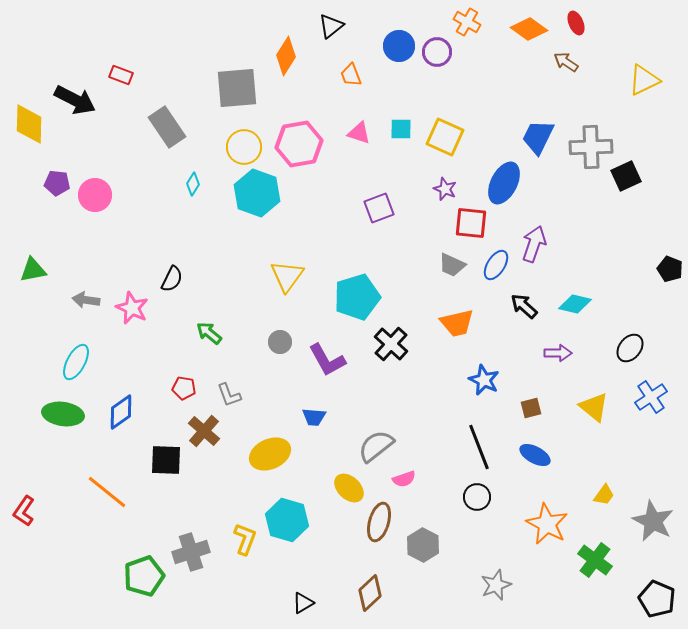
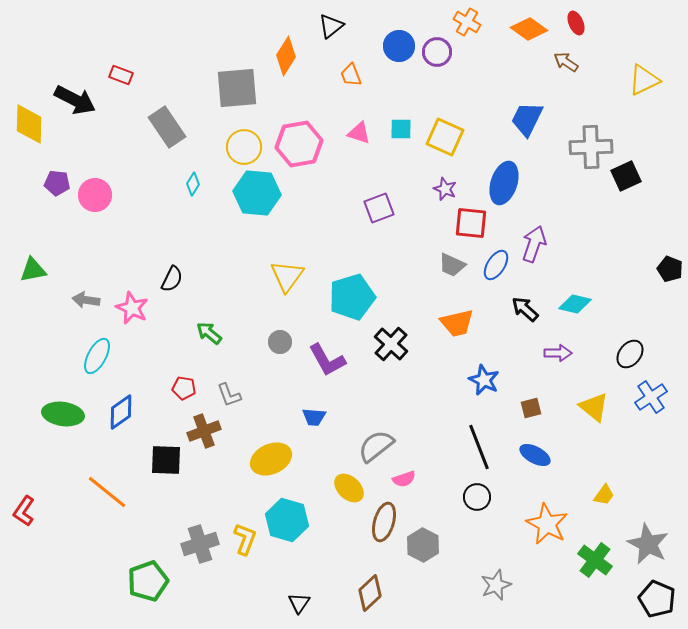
blue trapezoid at (538, 137): moved 11 px left, 18 px up
blue ellipse at (504, 183): rotated 9 degrees counterclockwise
cyan hexagon at (257, 193): rotated 15 degrees counterclockwise
cyan pentagon at (357, 297): moved 5 px left
black arrow at (524, 306): moved 1 px right, 3 px down
black ellipse at (630, 348): moved 6 px down
cyan ellipse at (76, 362): moved 21 px right, 6 px up
brown cross at (204, 431): rotated 28 degrees clockwise
yellow ellipse at (270, 454): moved 1 px right, 5 px down
gray star at (653, 521): moved 5 px left, 23 px down
brown ellipse at (379, 522): moved 5 px right
gray cross at (191, 552): moved 9 px right, 8 px up
green pentagon at (144, 576): moved 4 px right, 5 px down
black triangle at (303, 603): moved 4 px left; rotated 25 degrees counterclockwise
